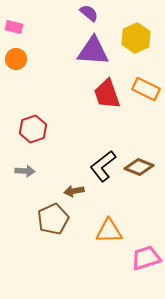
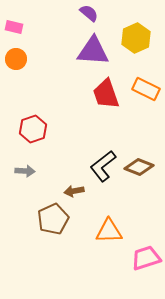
red trapezoid: moved 1 px left
